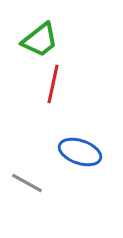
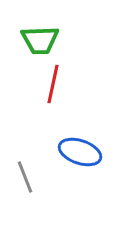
green trapezoid: rotated 36 degrees clockwise
gray line: moved 2 px left, 6 px up; rotated 40 degrees clockwise
